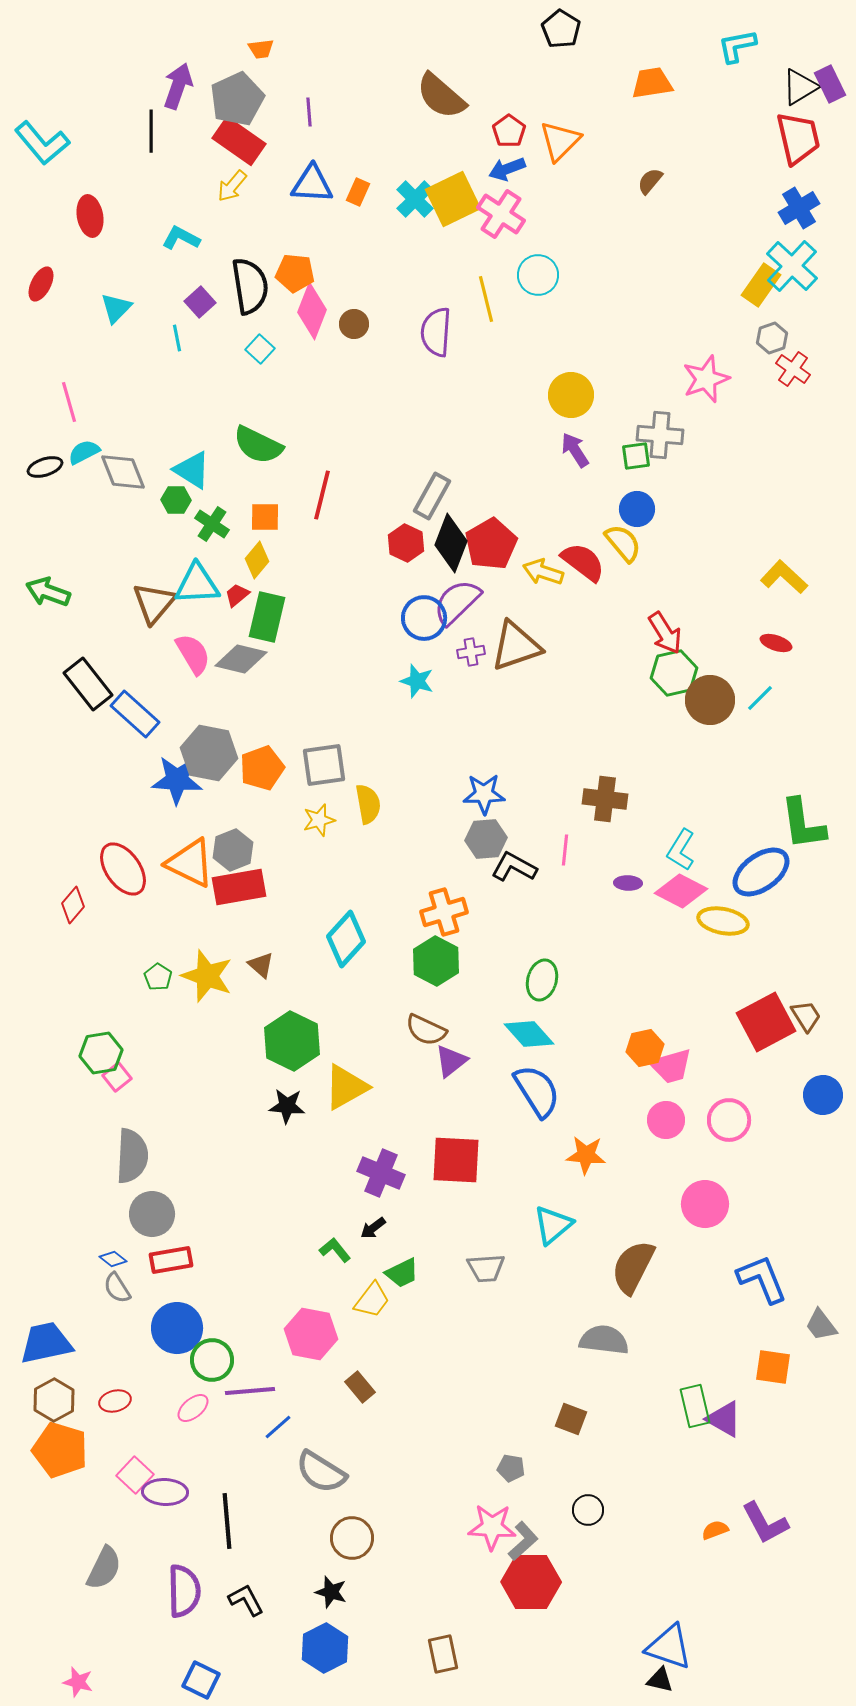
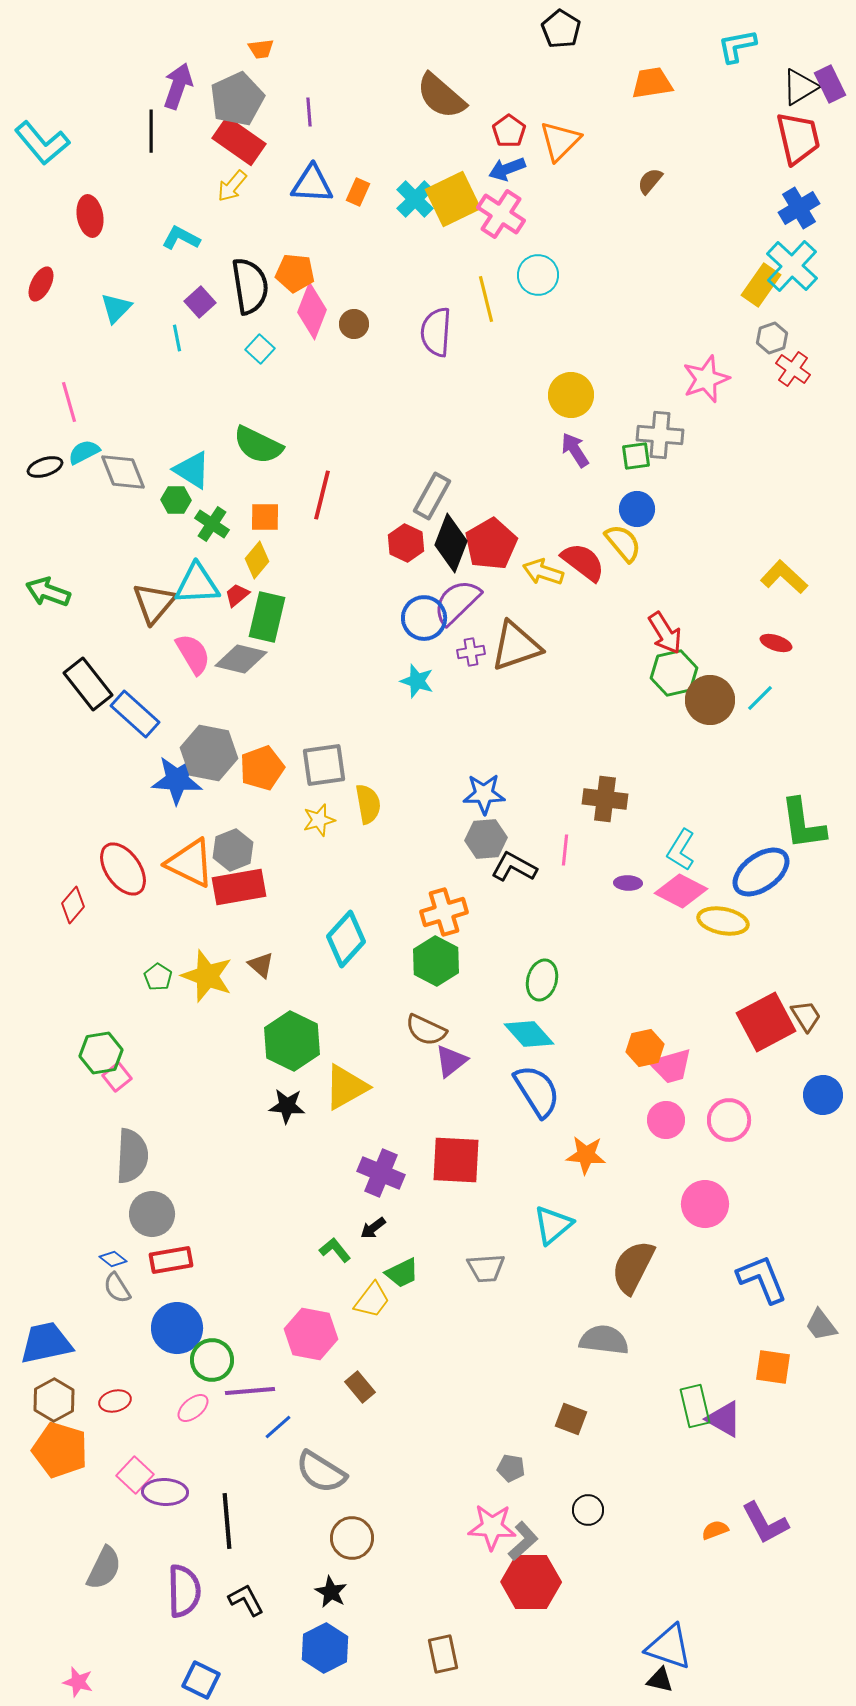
black star at (331, 1592): rotated 12 degrees clockwise
